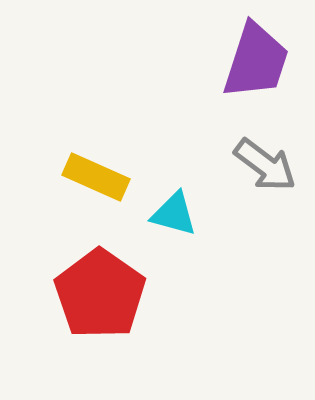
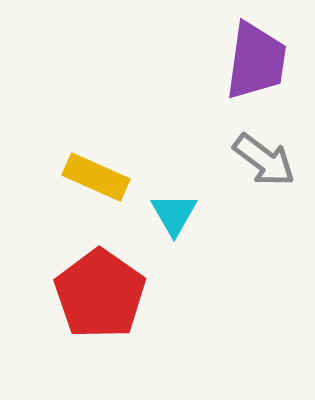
purple trapezoid: rotated 10 degrees counterclockwise
gray arrow: moved 1 px left, 5 px up
cyan triangle: rotated 45 degrees clockwise
